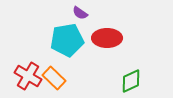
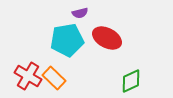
purple semicircle: rotated 49 degrees counterclockwise
red ellipse: rotated 28 degrees clockwise
